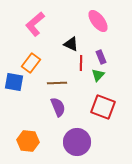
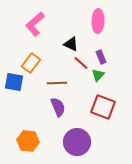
pink ellipse: rotated 40 degrees clockwise
red line: rotated 49 degrees counterclockwise
